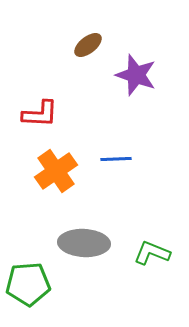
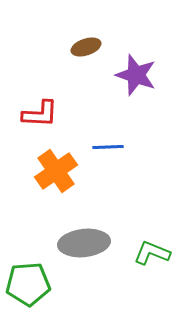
brown ellipse: moved 2 px left, 2 px down; rotated 20 degrees clockwise
blue line: moved 8 px left, 12 px up
gray ellipse: rotated 9 degrees counterclockwise
